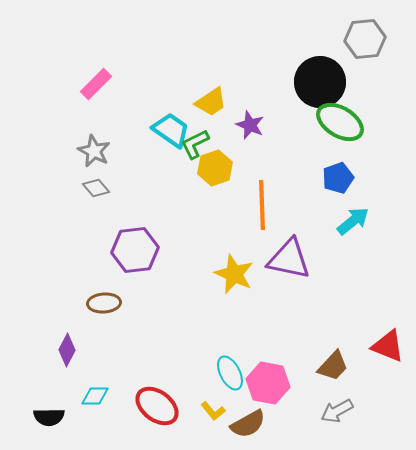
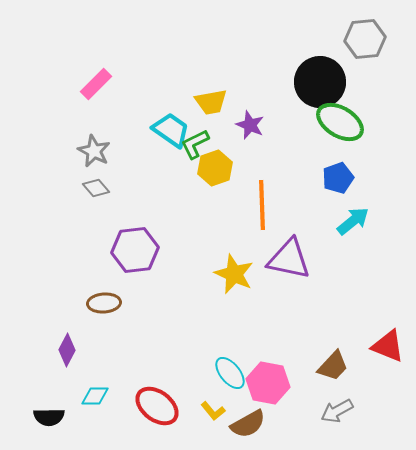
yellow trapezoid: rotated 24 degrees clockwise
cyan ellipse: rotated 12 degrees counterclockwise
